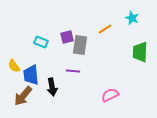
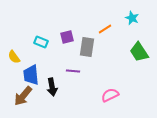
gray rectangle: moved 7 px right, 2 px down
green trapezoid: moved 1 px left; rotated 35 degrees counterclockwise
yellow semicircle: moved 9 px up
